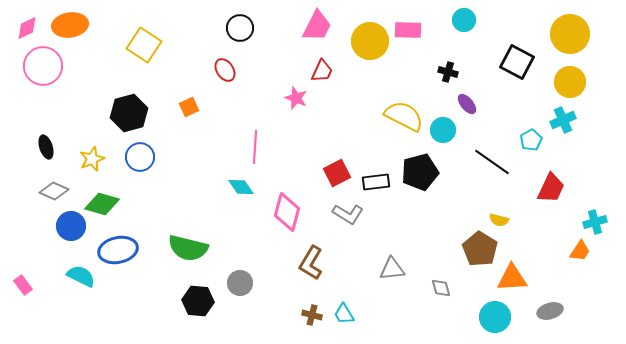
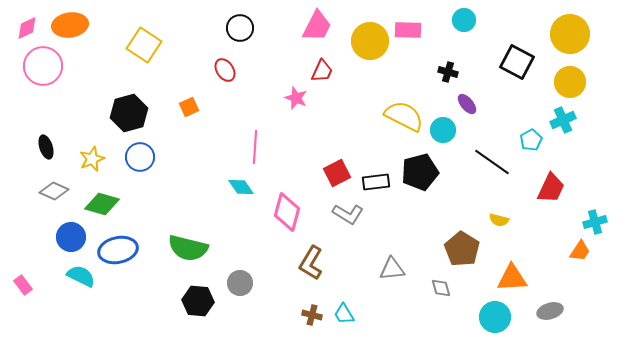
blue circle at (71, 226): moved 11 px down
brown pentagon at (480, 249): moved 18 px left
